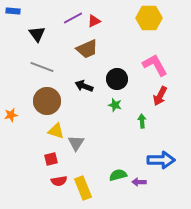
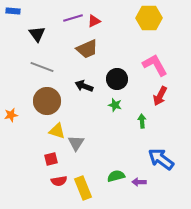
purple line: rotated 12 degrees clockwise
yellow triangle: moved 1 px right
blue arrow: moved 1 px up; rotated 144 degrees counterclockwise
green semicircle: moved 2 px left, 1 px down
